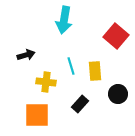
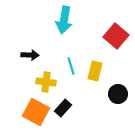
black arrow: moved 4 px right; rotated 18 degrees clockwise
yellow rectangle: rotated 18 degrees clockwise
black rectangle: moved 17 px left, 4 px down
orange square: moved 1 px left, 3 px up; rotated 28 degrees clockwise
